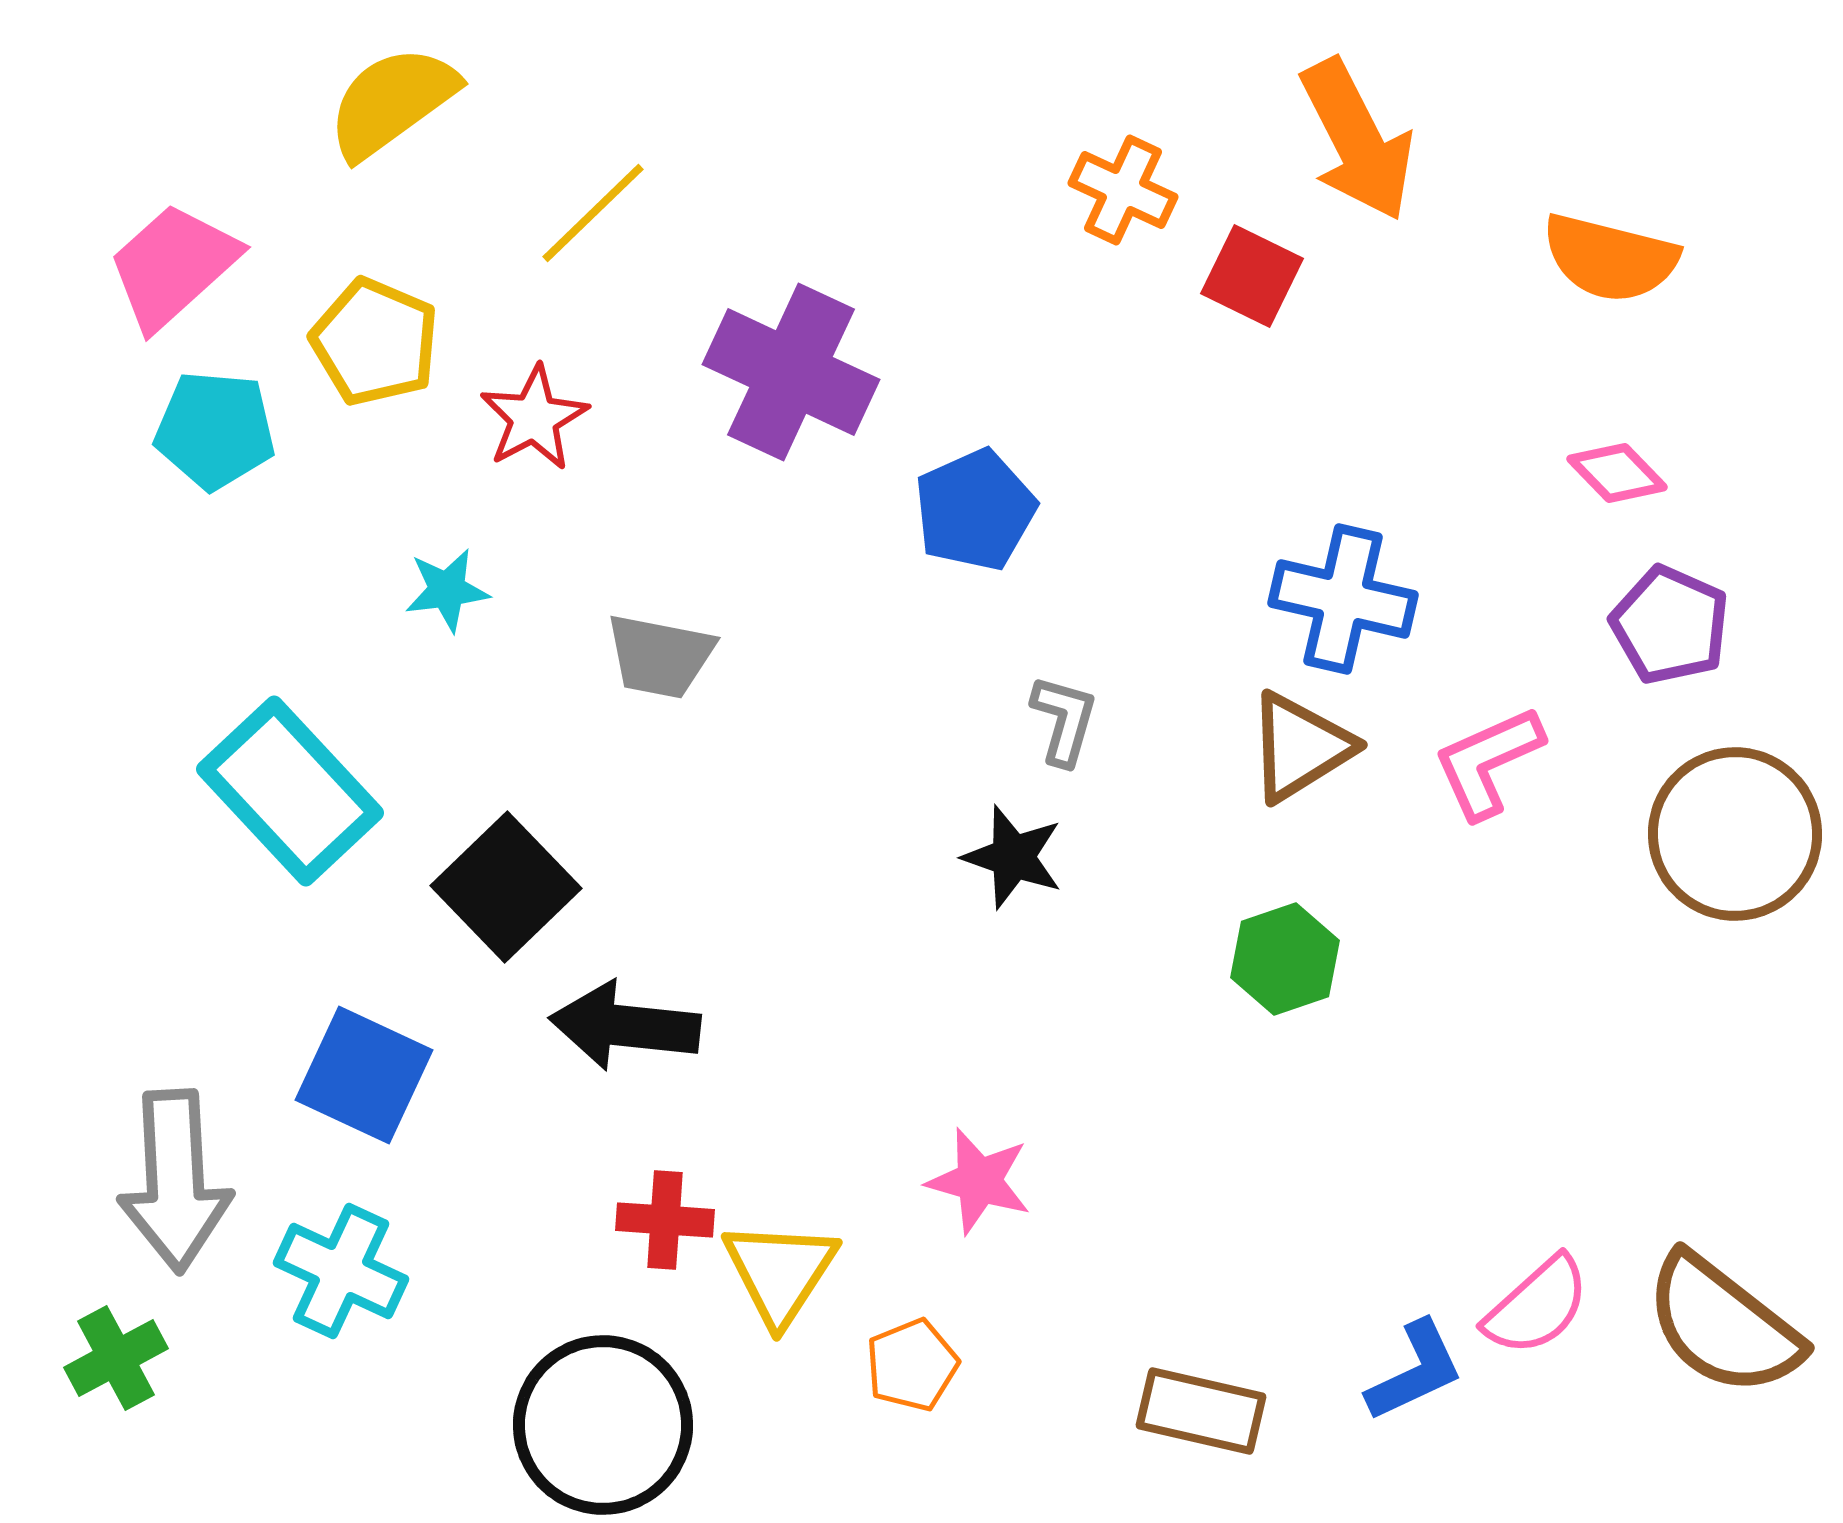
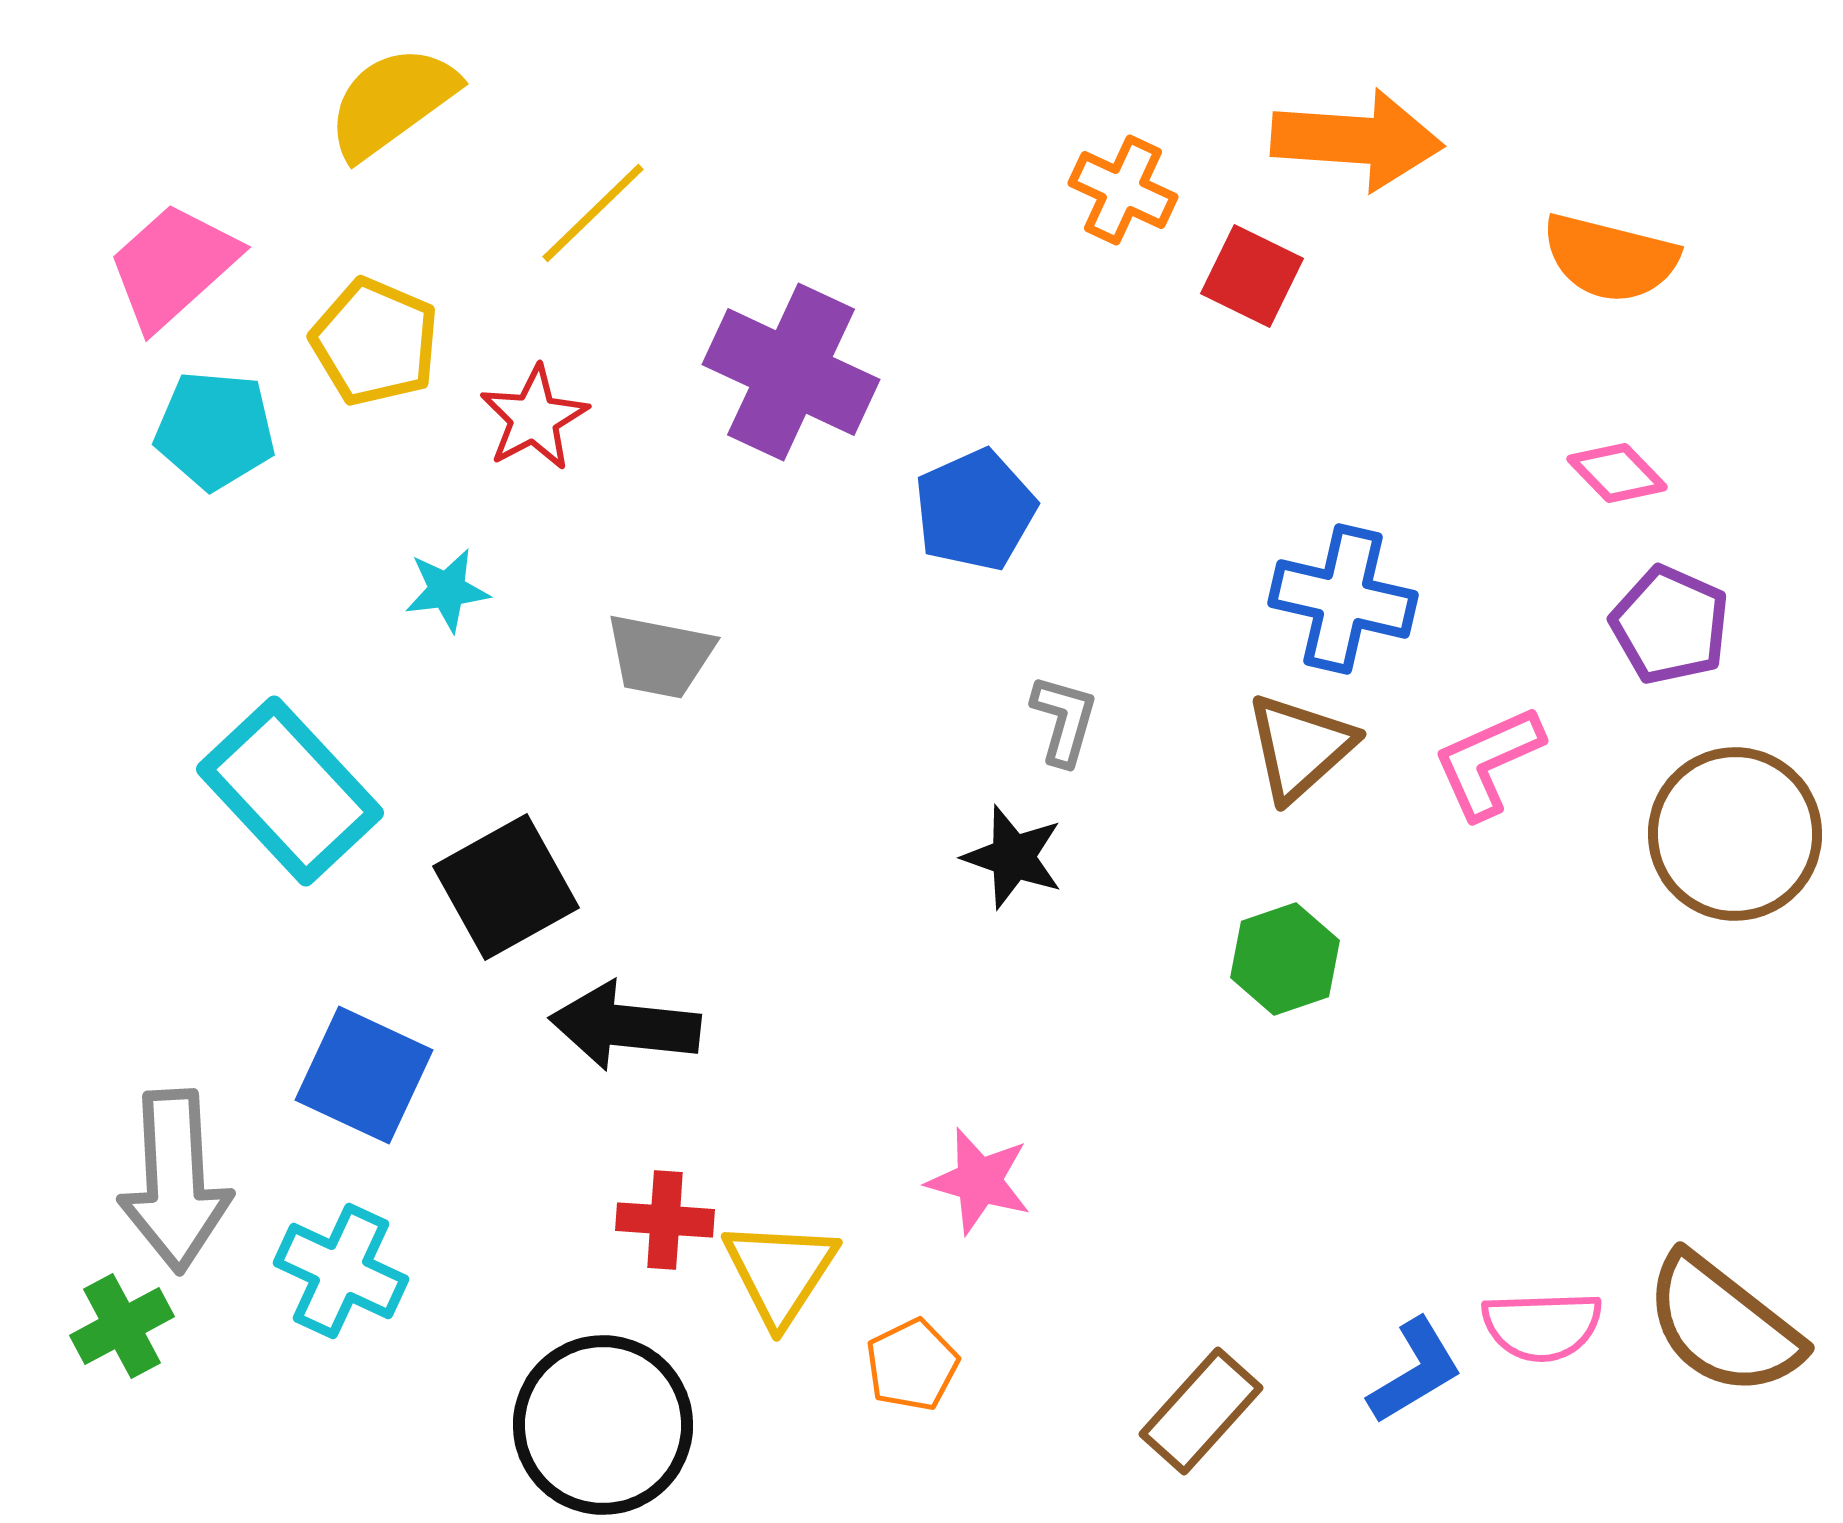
orange arrow: rotated 59 degrees counterclockwise
brown triangle: rotated 10 degrees counterclockwise
black square: rotated 15 degrees clockwise
pink semicircle: moved 5 px right, 20 px down; rotated 40 degrees clockwise
green cross: moved 6 px right, 32 px up
orange pentagon: rotated 4 degrees counterclockwise
blue L-shape: rotated 6 degrees counterclockwise
brown rectangle: rotated 61 degrees counterclockwise
